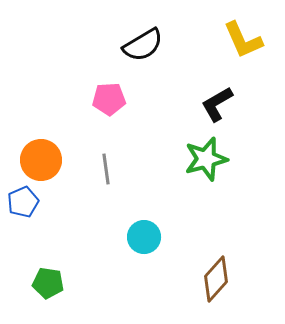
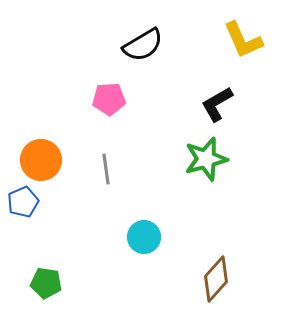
green pentagon: moved 2 px left
